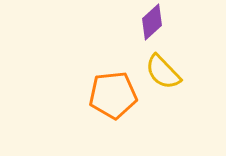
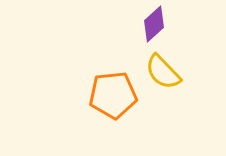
purple diamond: moved 2 px right, 2 px down
